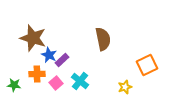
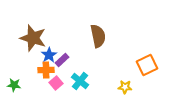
brown semicircle: moved 5 px left, 3 px up
blue star: rotated 14 degrees clockwise
orange cross: moved 9 px right, 4 px up
yellow star: rotated 24 degrees clockwise
